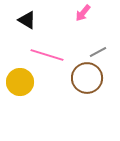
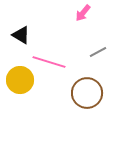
black triangle: moved 6 px left, 15 px down
pink line: moved 2 px right, 7 px down
brown circle: moved 15 px down
yellow circle: moved 2 px up
